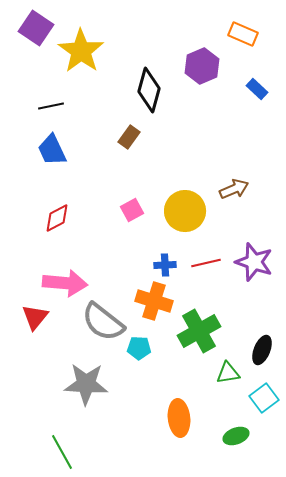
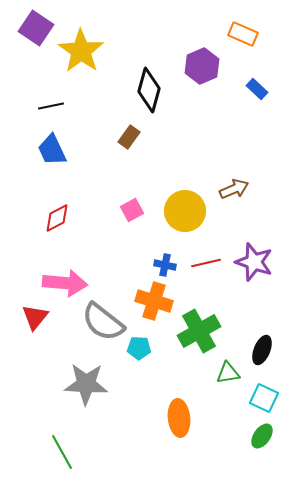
blue cross: rotated 15 degrees clockwise
cyan square: rotated 28 degrees counterclockwise
green ellipse: moved 26 px right; rotated 35 degrees counterclockwise
